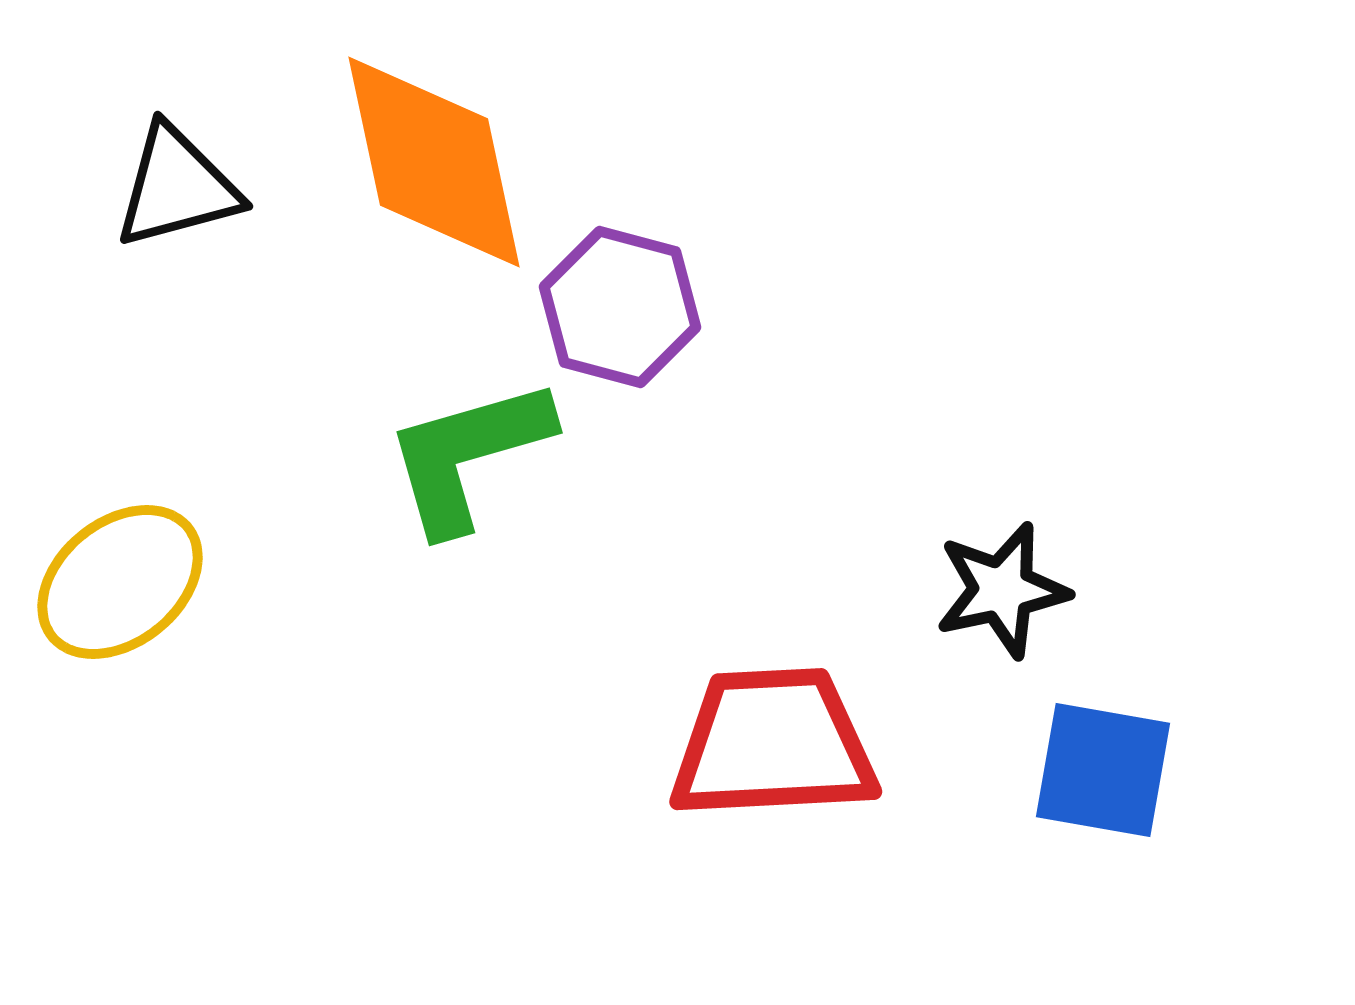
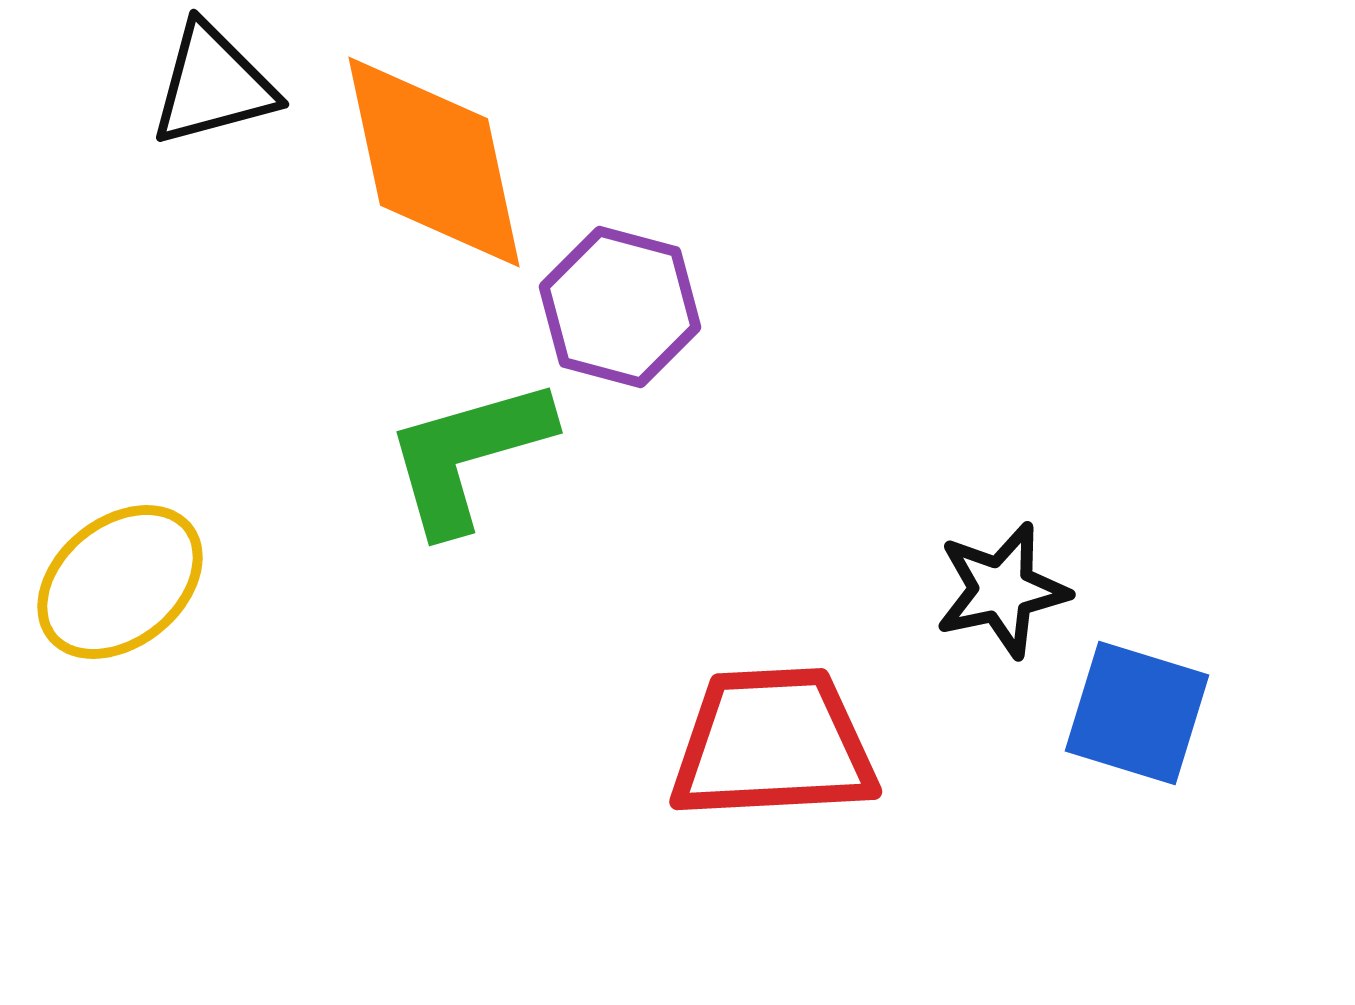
black triangle: moved 36 px right, 102 px up
blue square: moved 34 px right, 57 px up; rotated 7 degrees clockwise
